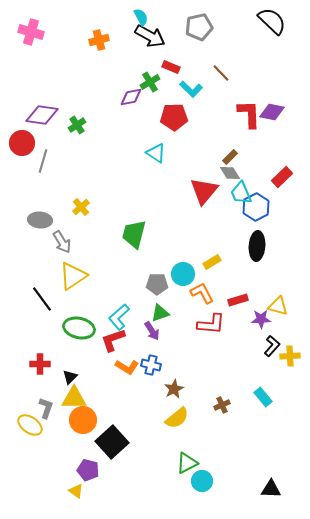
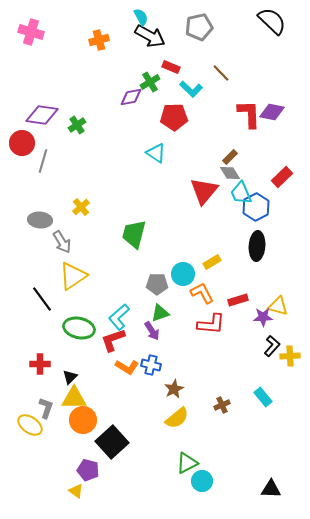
purple star at (261, 319): moved 2 px right, 2 px up
